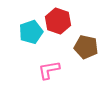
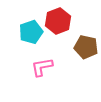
red hexagon: rotated 20 degrees clockwise
pink L-shape: moved 7 px left, 3 px up
